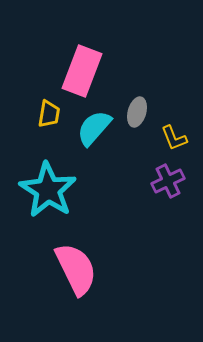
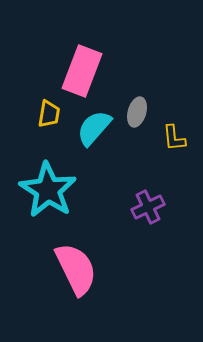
yellow L-shape: rotated 16 degrees clockwise
purple cross: moved 20 px left, 26 px down
